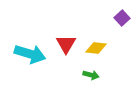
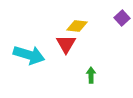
yellow diamond: moved 19 px left, 22 px up
cyan arrow: moved 1 px left, 1 px down
green arrow: rotated 105 degrees counterclockwise
